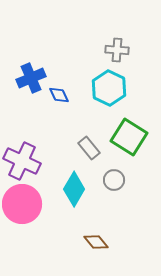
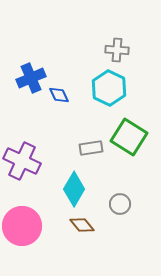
gray rectangle: moved 2 px right; rotated 60 degrees counterclockwise
gray circle: moved 6 px right, 24 px down
pink circle: moved 22 px down
brown diamond: moved 14 px left, 17 px up
